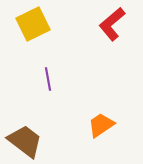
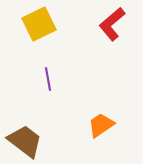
yellow square: moved 6 px right
